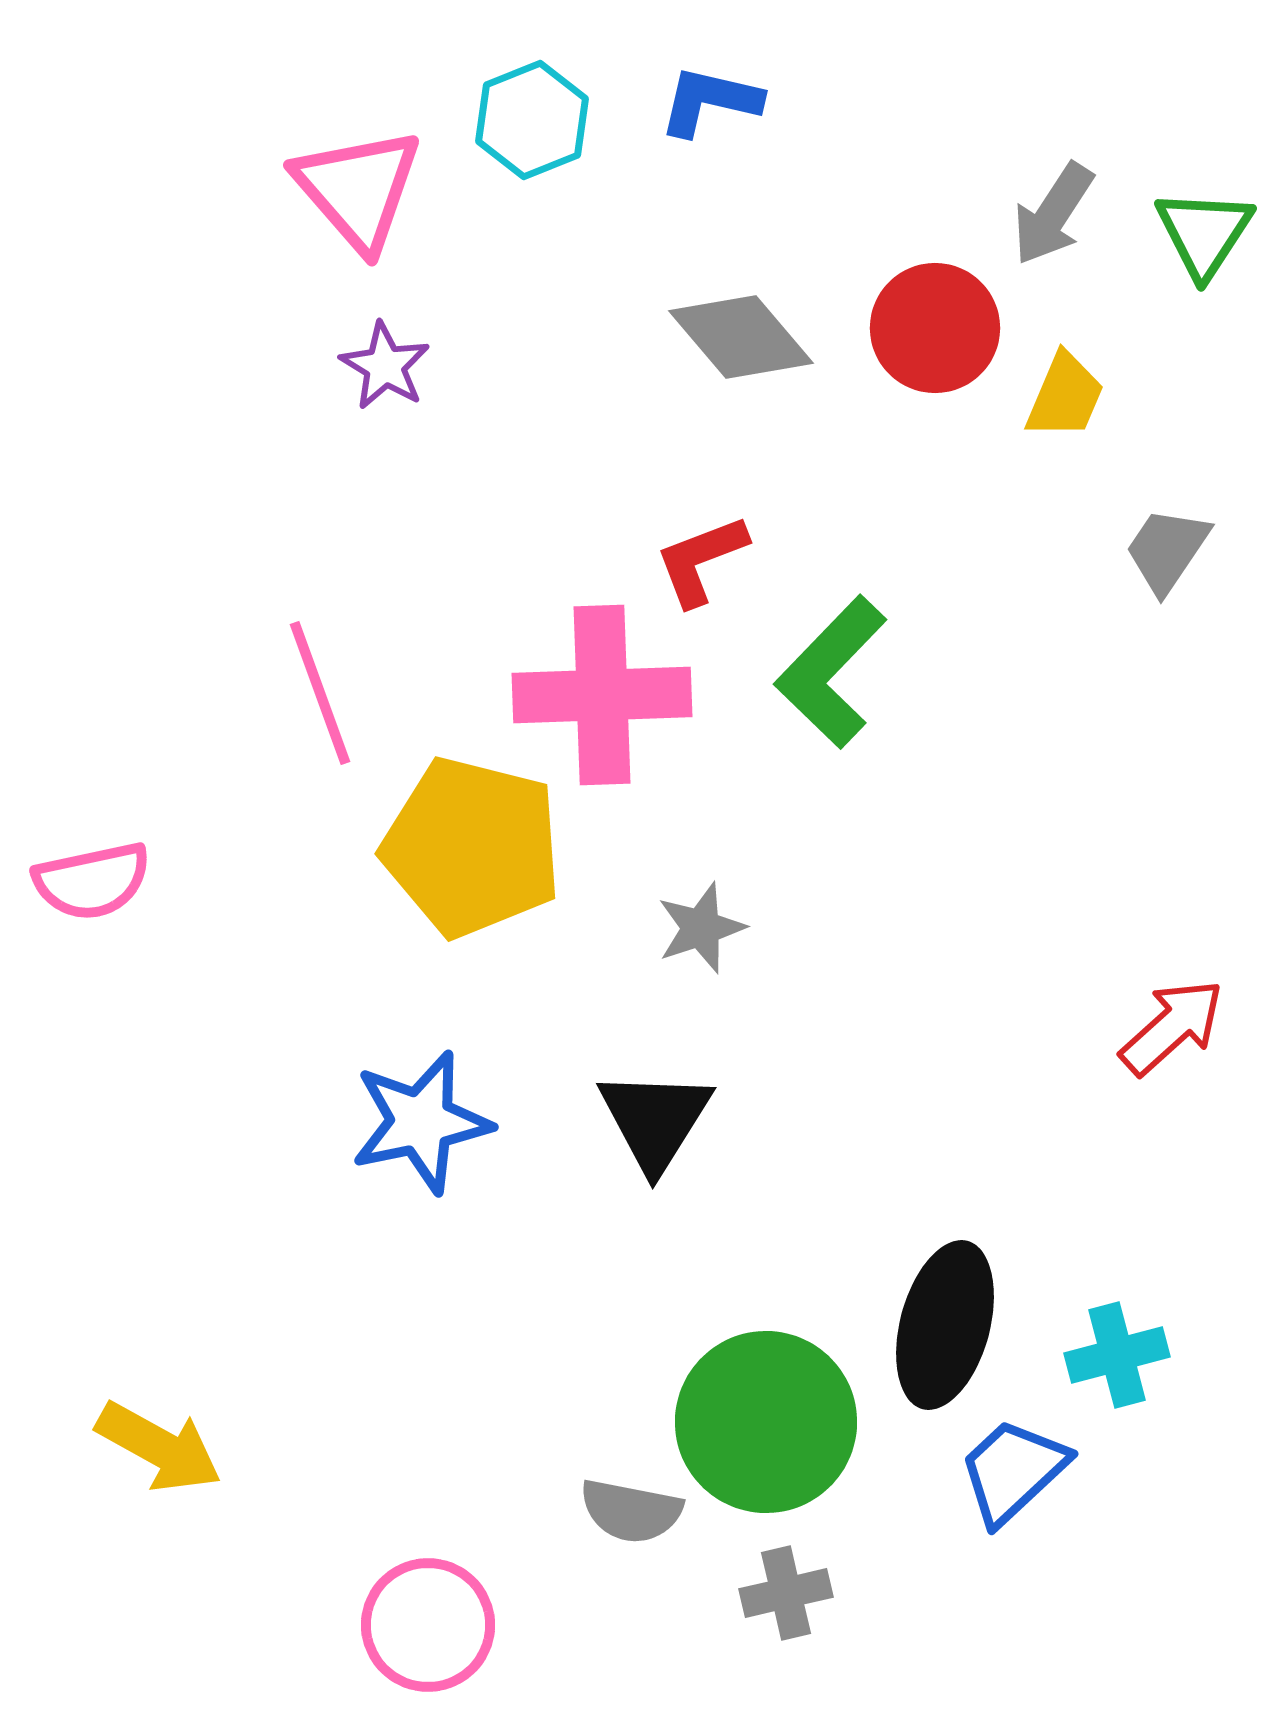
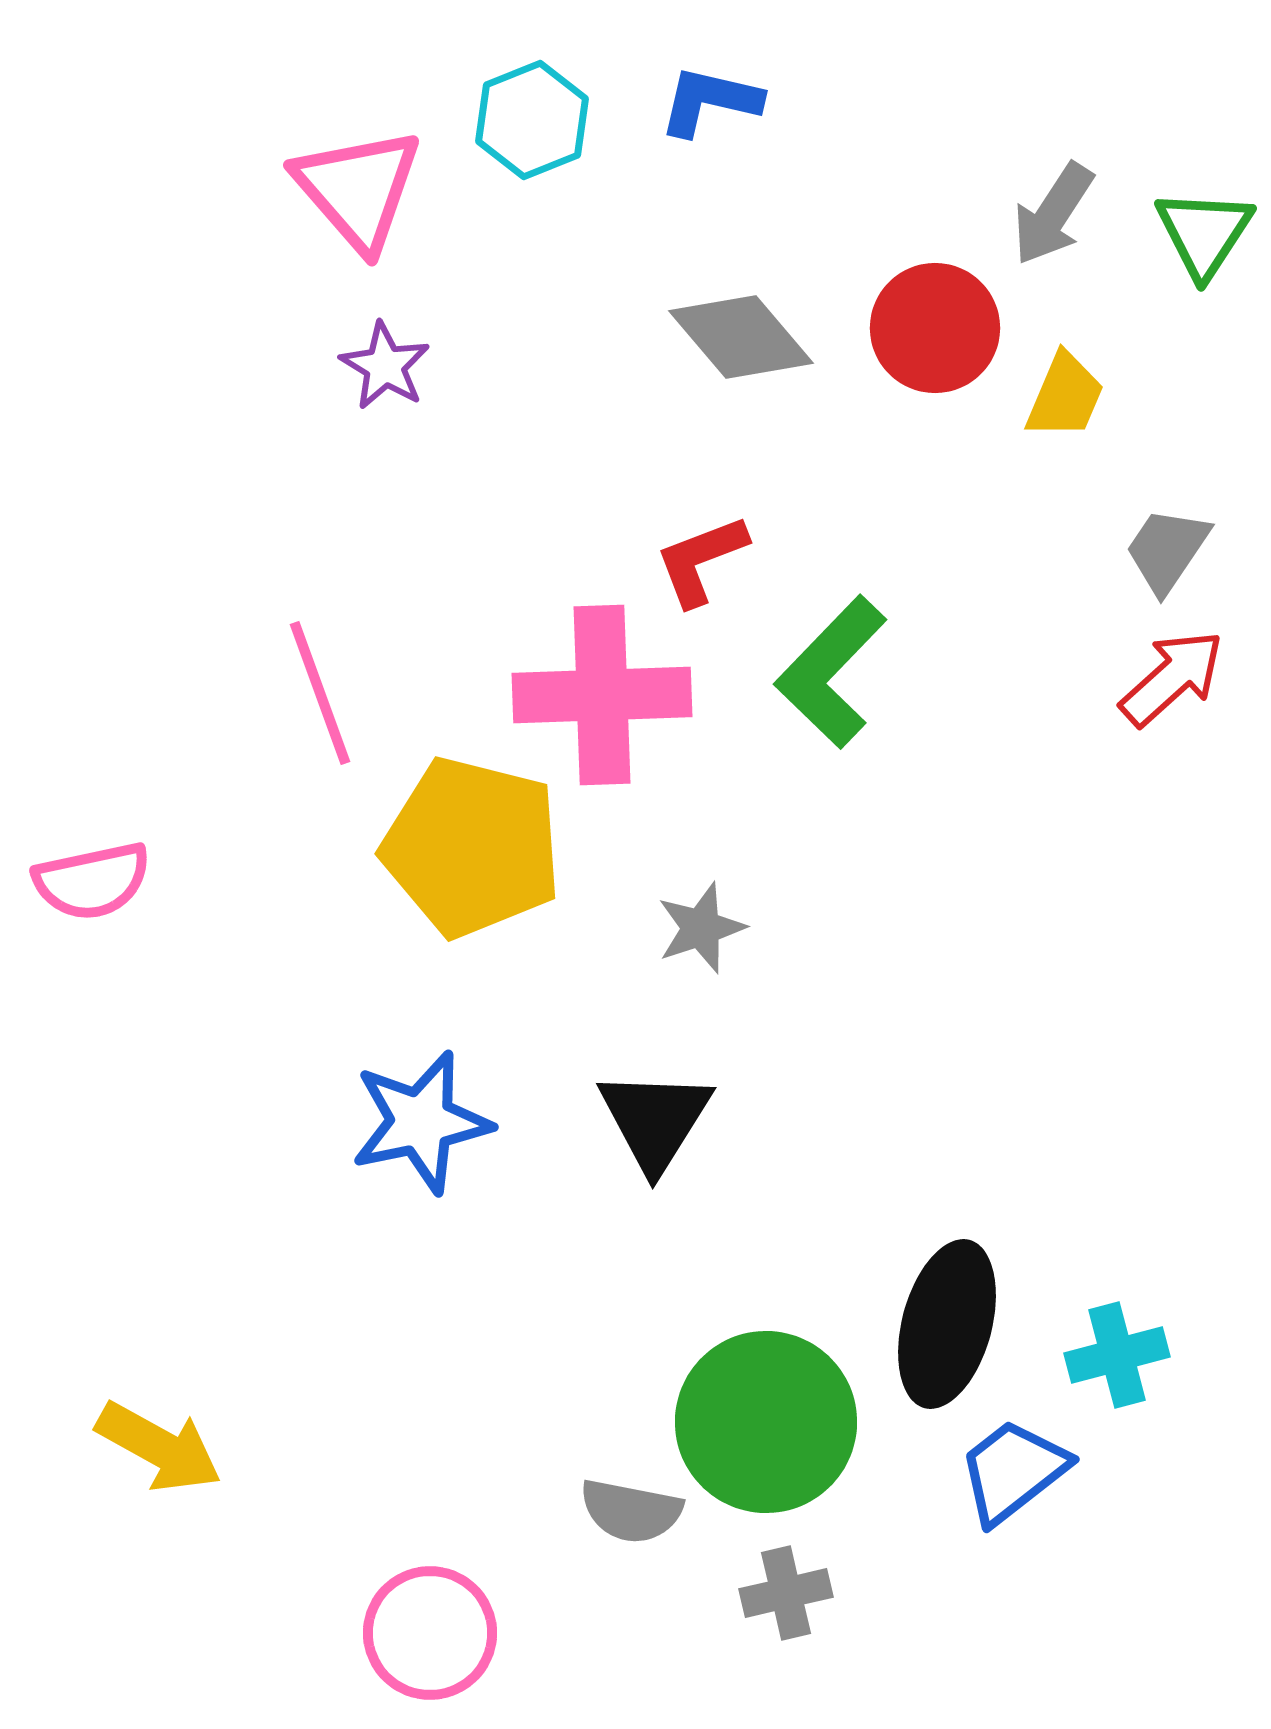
red arrow: moved 349 px up
black ellipse: moved 2 px right, 1 px up
blue trapezoid: rotated 5 degrees clockwise
pink circle: moved 2 px right, 8 px down
